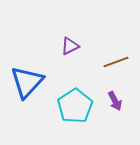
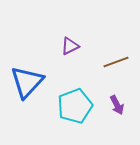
purple arrow: moved 2 px right, 4 px down
cyan pentagon: rotated 12 degrees clockwise
